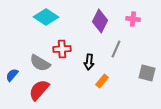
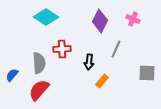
pink cross: rotated 16 degrees clockwise
gray semicircle: moved 1 px left; rotated 125 degrees counterclockwise
gray square: rotated 12 degrees counterclockwise
